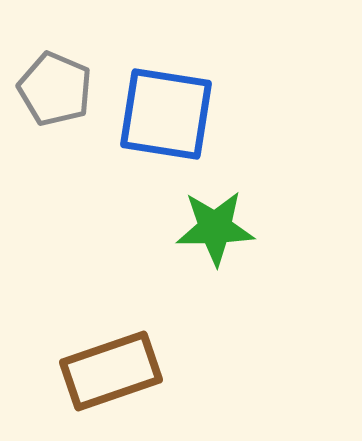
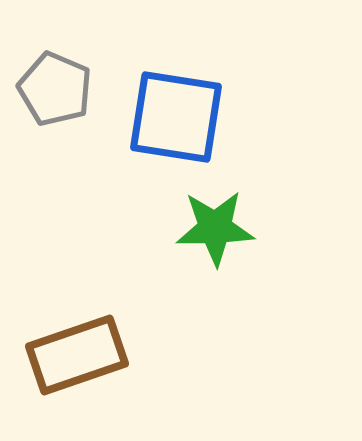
blue square: moved 10 px right, 3 px down
brown rectangle: moved 34 px left, 16 px up
